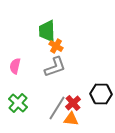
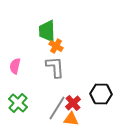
gray L-shape: rotated 75 degrees counterclockwise
